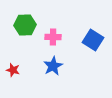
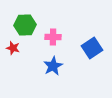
blue square: moved 1 px left, 8 px down; rotated 25 degrees clockwise
red star: moved 22 px up
